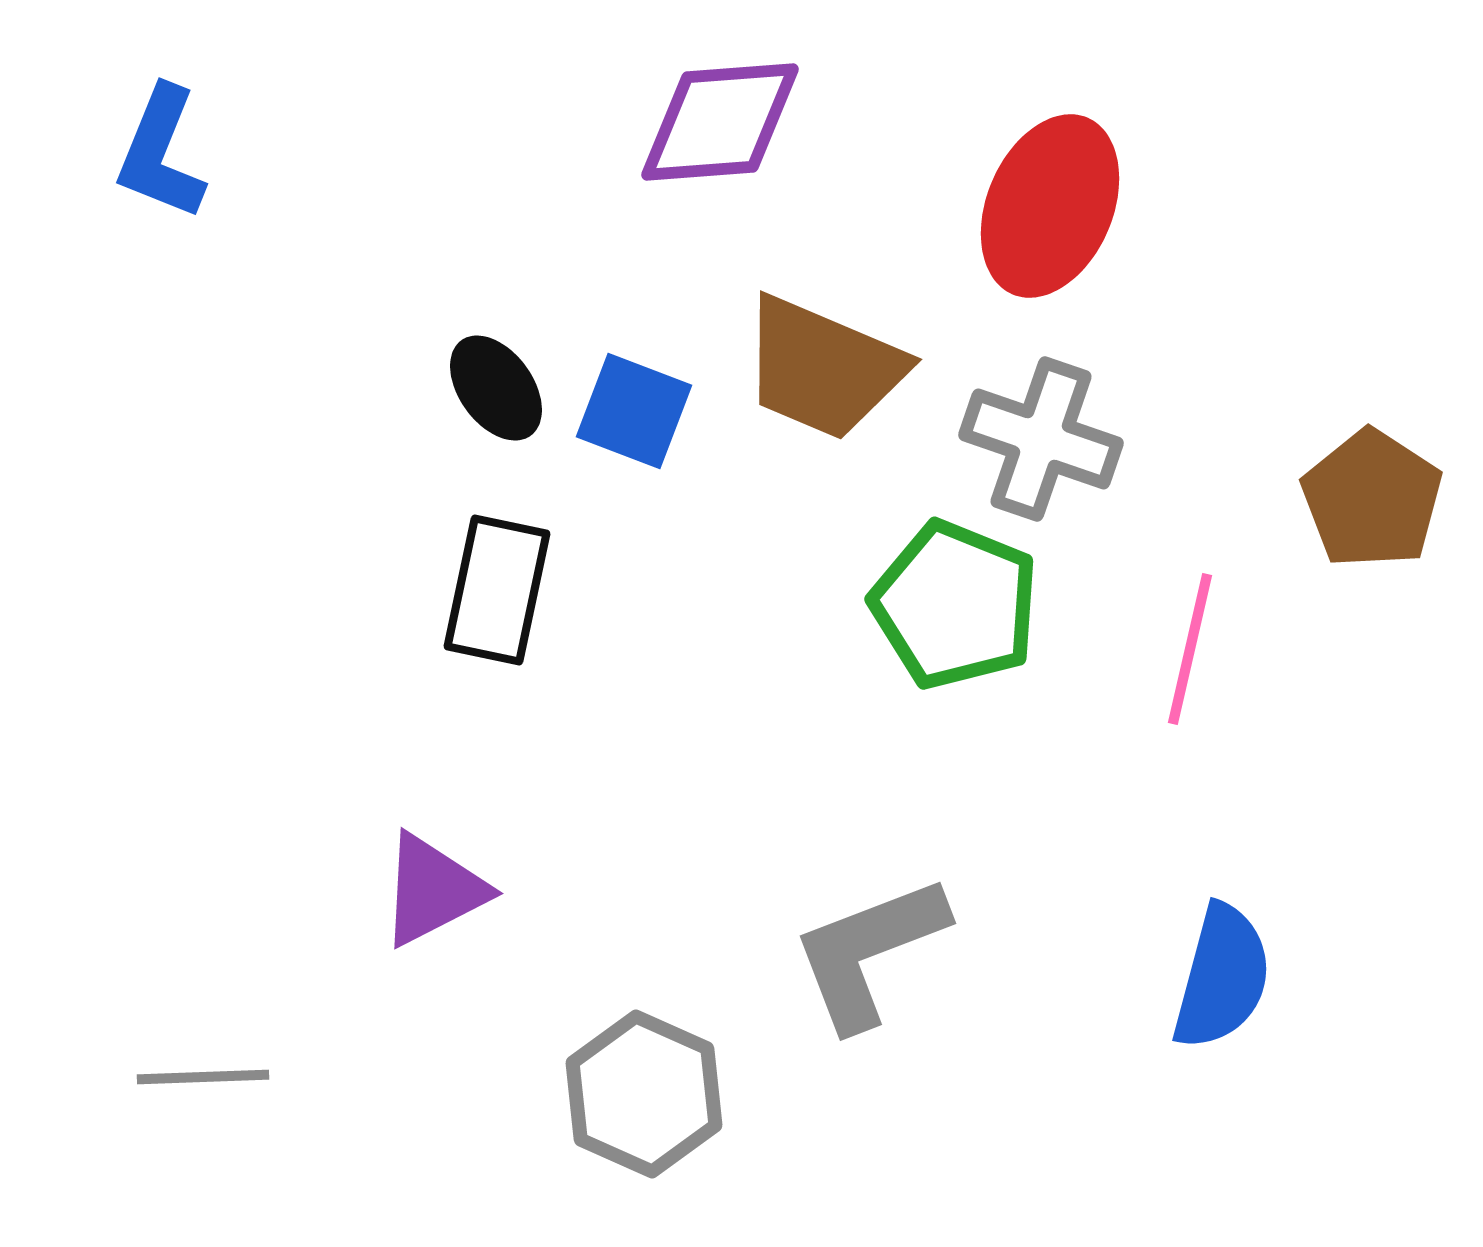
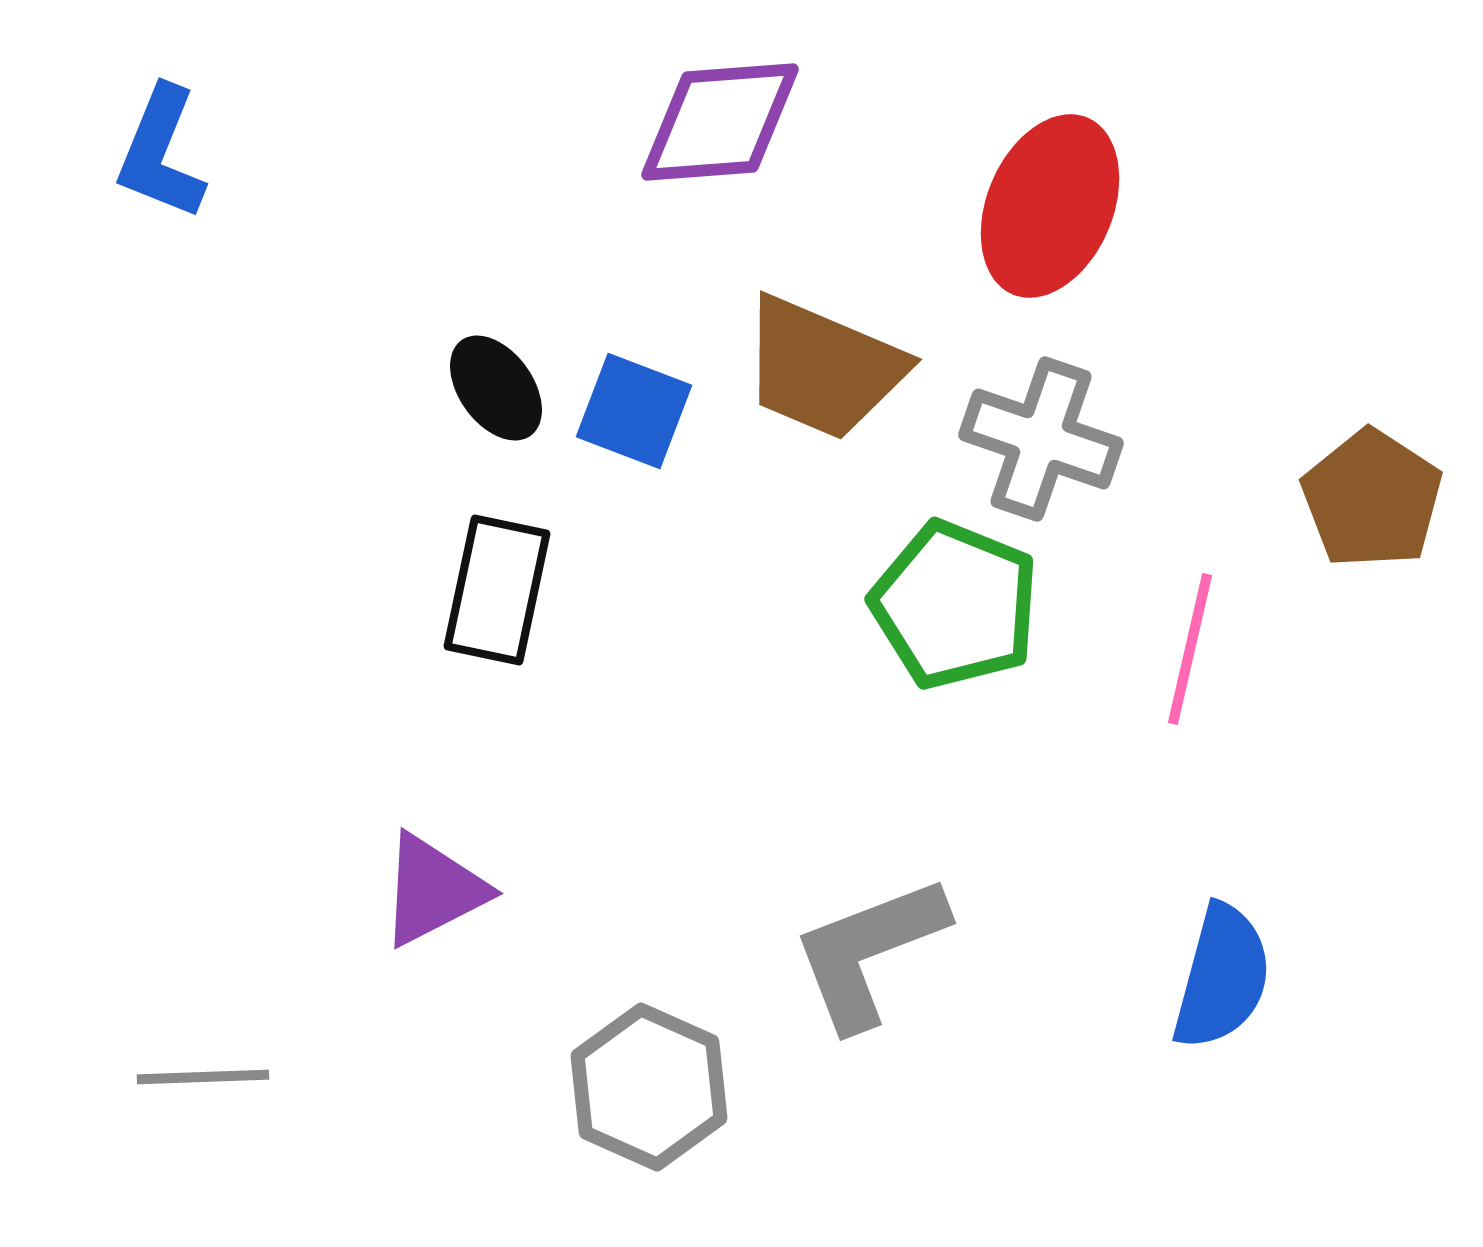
gray hexagon: moved 5 px right, 7 px up
